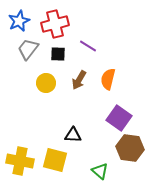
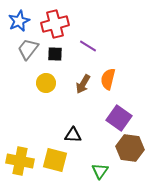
black square: moved 3 px left
brown arrow: moved 4 px right, 4 px down
green triangle: rotated 24 degrees clockwise
